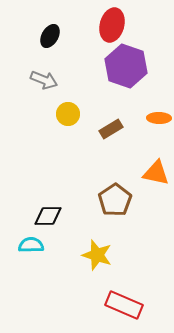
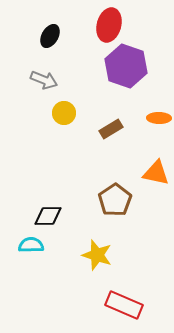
red ellipse: moved 3 px left
yellow circle: moved 4 px left, 1 px up
